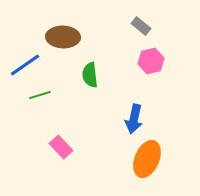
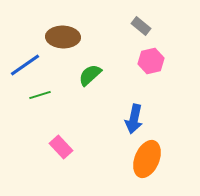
green semicircle: rotated 55 degrees clockwise
